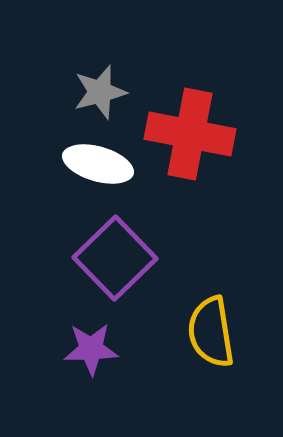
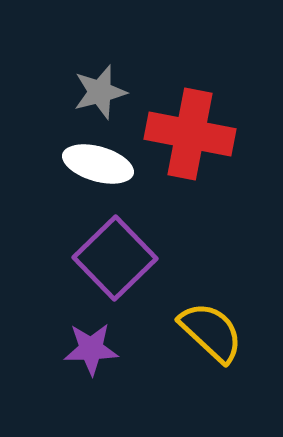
yellow semicircle: rotated 142 degrees clockwise
